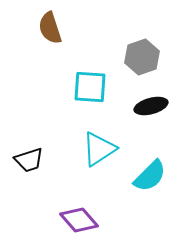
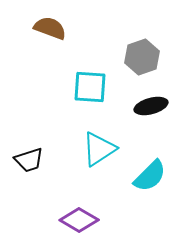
brown semicircle: rotated 128 degrees clockwise
purple diamond: rotated 18 degrees counterclockwise
